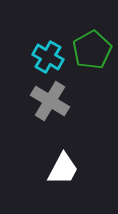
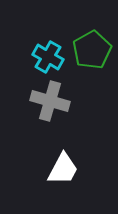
gray cross: rotated 15 degrees counterclockwise
